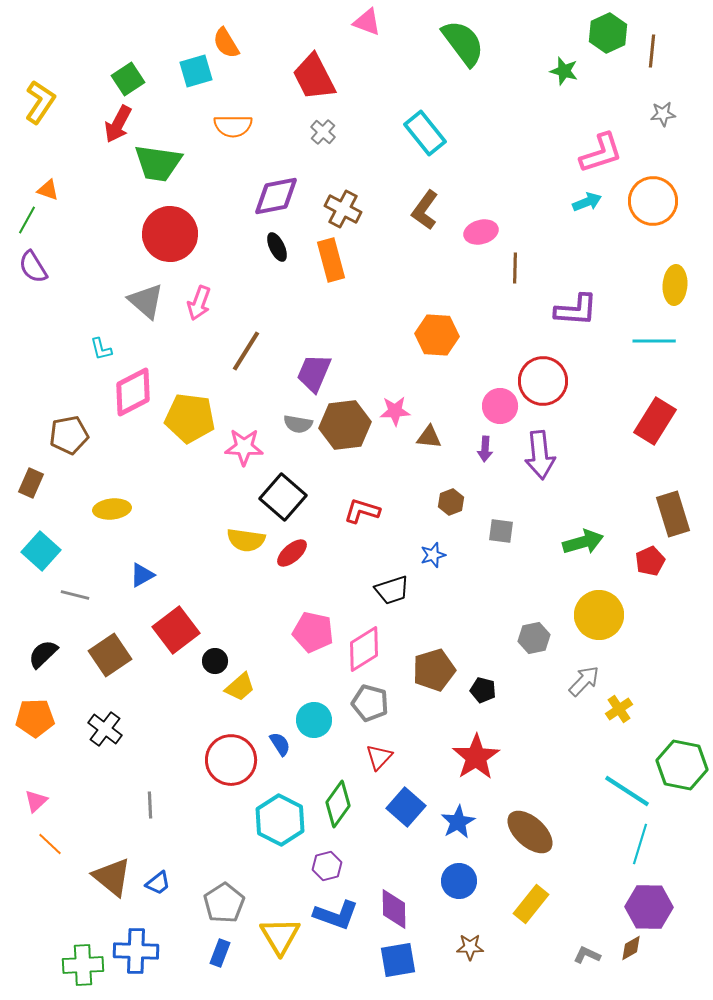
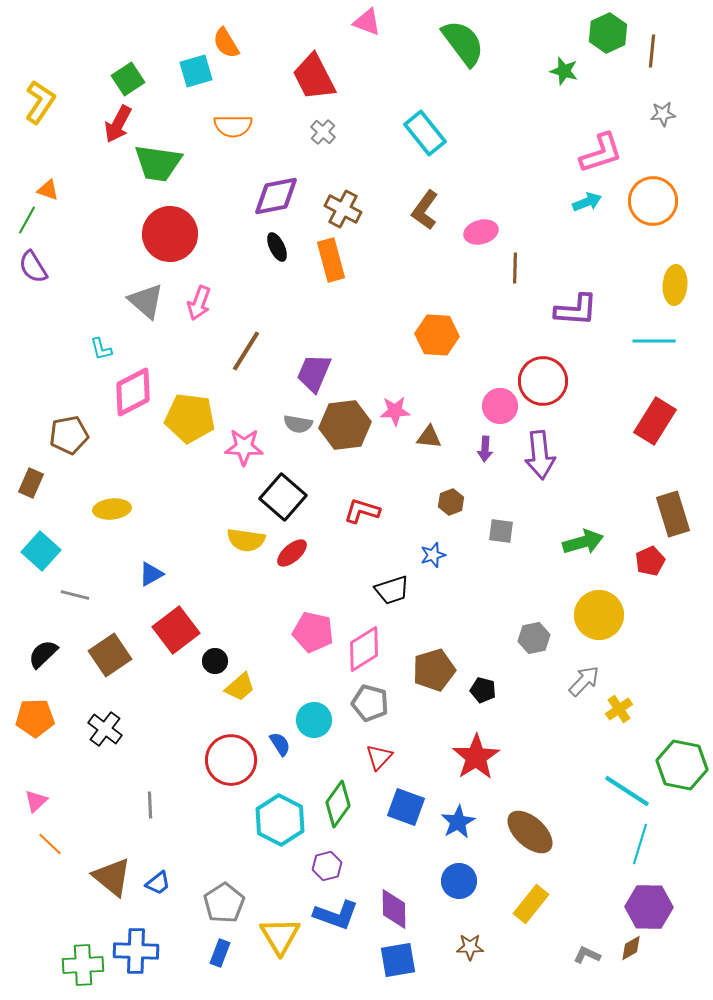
blue triangle at (142, 575): moved 9 px right, 1 px up
blue square at (406, 807): rotated 21 degrees counterclockwise
